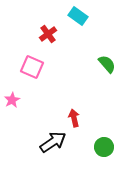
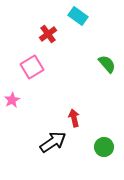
pink square: rotated 35 degrees clockwise
